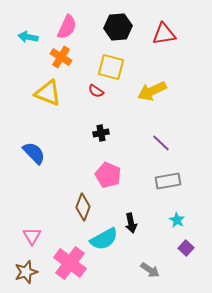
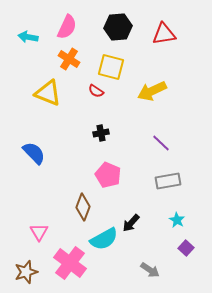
orange cross: moved 8 px right, 2 px down
black arrow: rotated 54 degrees clockwise
pink triangle: moved 7 px right, 4 px up
